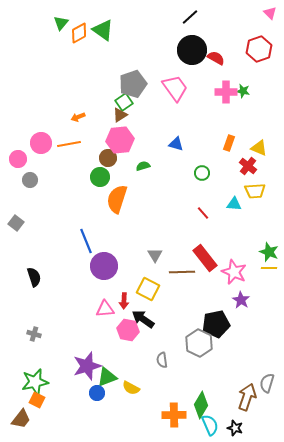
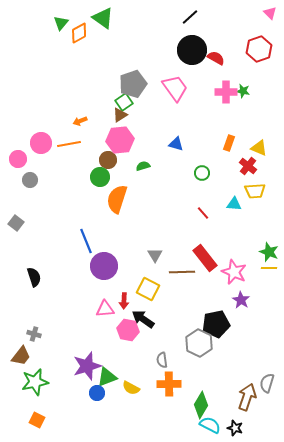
green triangle at (103, 30): moved 12 px up
orange arrow at (78, 117): moved 2 px right, 4 px down
brown circle at (108, 158): moved 2 px down
orange square at (37, 400): moved 20 px down
orange cross at (174, 415): moved 5 px left, 31 px up
brown trapezoid at (21, 419): moved 63 px up
cyan semicircle at (210, 425): rotated 40 degrees counterclockwise
